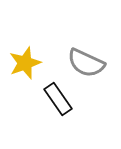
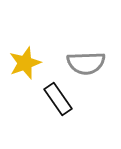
gray semicircle: rotated 27 degrees counterclockwise
